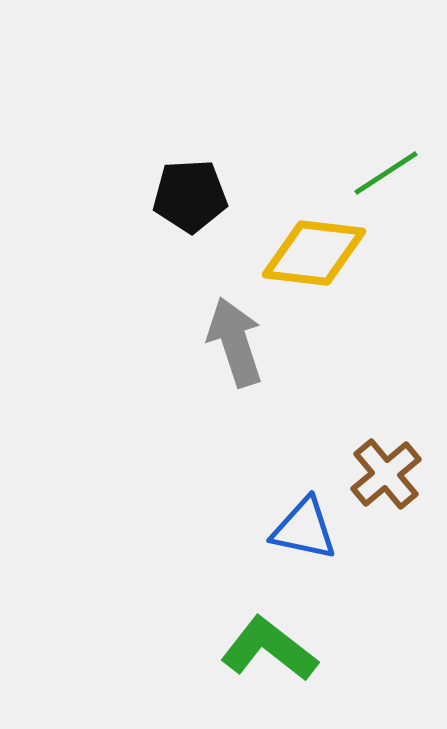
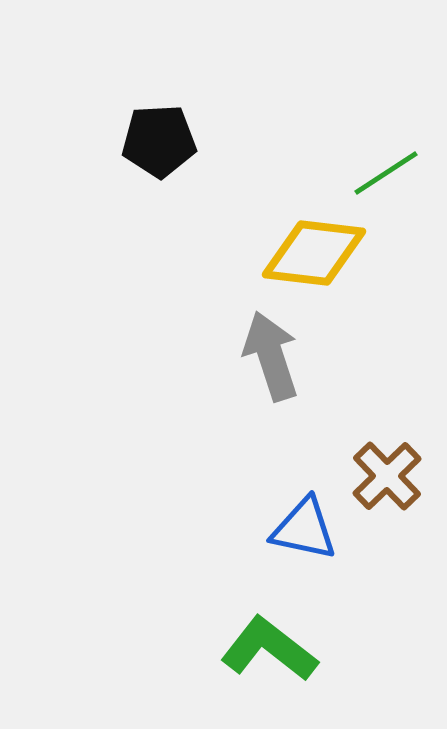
black pentagon: moved 31 px left, 55 px up
gray arrow: moved 36 px right, 14 px down
brown cross: moved 1 px right, 2 px down; rotated 4 degrees counterclockwise
